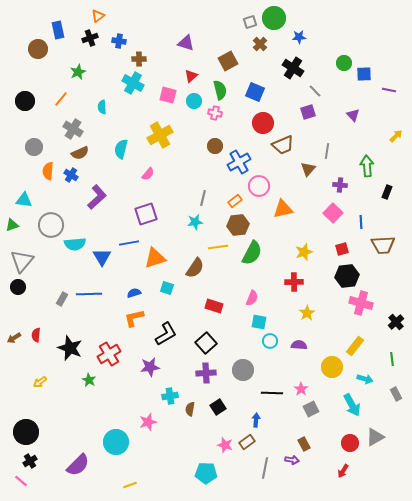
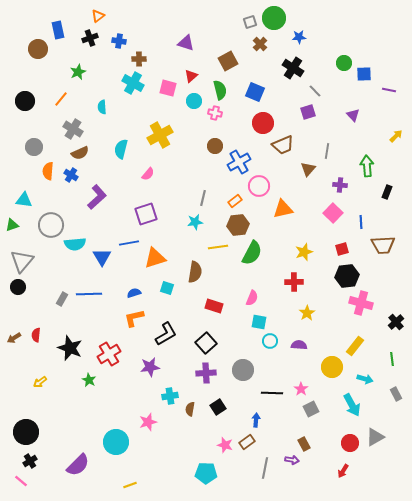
pink square at (168, 95): moved 7 px up
brown semicircle at (195, 268): moved 4 px down; rotated 25 degrees counterclockwise
